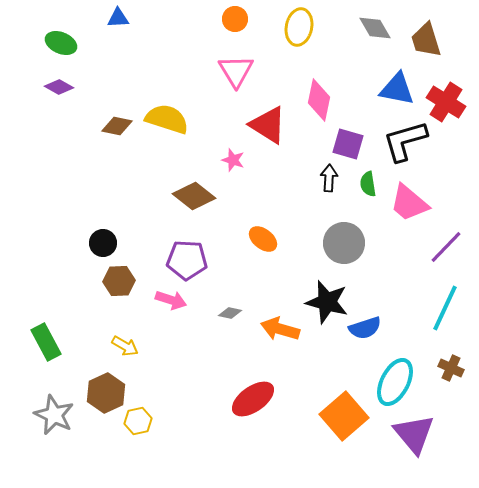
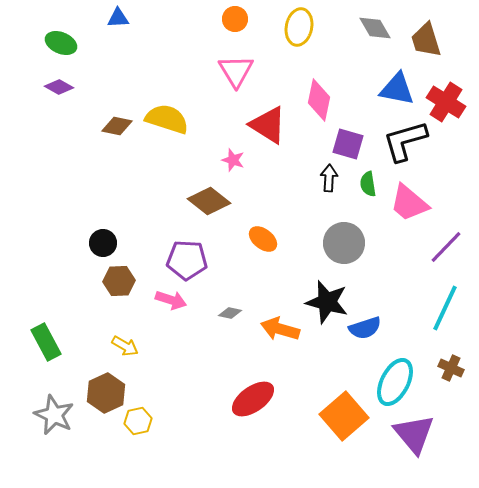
brown diamond at (194, 196): moved 15 px right, 5 px down
